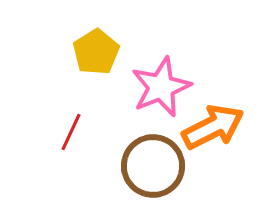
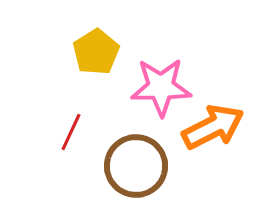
pink star: rotated 22 degrees clockwise
brown circle: moved 17 px left
